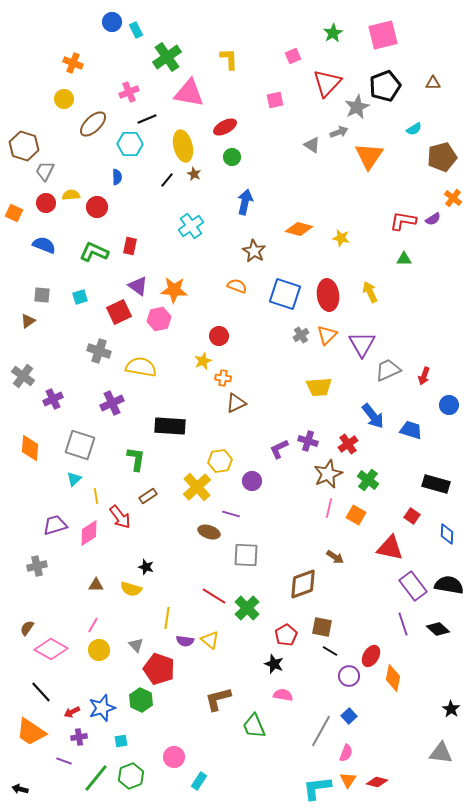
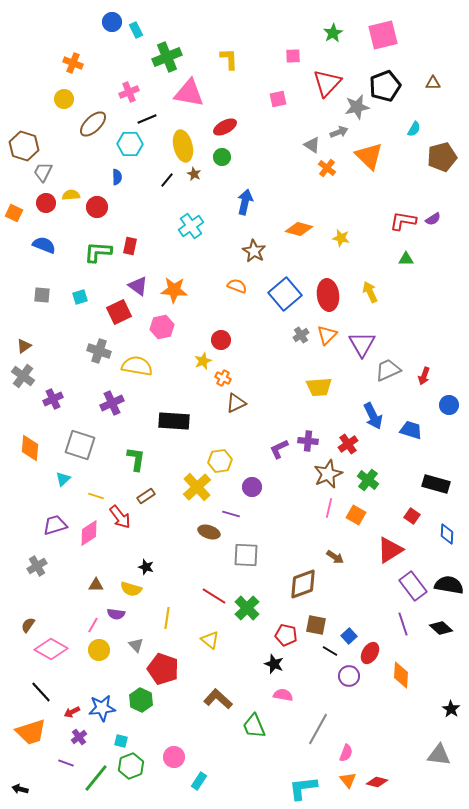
pink square at (293, 56): rotated 21 degrees clockwise
green cross at (167, 57): rotated 12 degrees clockwise
pink square at (275, 100): moved 3 px right, 1 px up
gray star at (357, 107): rotated 15 degrees clockwise
cyan semicircle at (414, 129): rotated 28 degrees counterclockwise
orange triangle at (369, 156): rotated 20 degrees counterclockwise
green circle at (232, 157): moved 10 px left
gray trapezoid at (45, 171): moved 2 px left, 1 px down
orange cross at (453, 198): moved 126 px left, 30 px up
green L-shape at (94, 252): moved 4 px right; rotated 20 degrees counterclockwise
green triangle at (404, 259): moved 2 px right
blue square at (285, 294): rotated 32 degrees clockwise
pink hexagon at (159, 319): moved 3 px right, 8 px down
brown triangle at (28, 321): moved 4 px left, 25 px down
red circle at (219, 336): moved 2 px right, 4 px down
yellow semicircle at (141, 367): moved 4 px left, 1 px up
orange cross at (223, 378): rotated 21 degrees clockwise
blue arrow at (373, 416): rotated 12 degrees clockwise
black rectangle at (170, 426): moved 4 px right, 5 px up
purple cross at (308, 441): rotated 12 degrees counterclockwise
cyan triangle at (74, 479): moved 11 px left
purple circle at (252, 481): moved 6 px down
yellow line at (96, 496): rotated 63 degrees counterclockwise
brown rectangle at (148, 496): moved 2 px left
red triangle at (390, 548): moved 2 px down; rotated 44 degrees counterclockwise
gray cross at (37, 566): rotated 18 degrees counterclockwise
brown square at (322, 627): moved 6 px left, 2 px up
brown semicircle at (27, 628): moved 1 px right, 3 px up
black diamond at (438, 629): moved 3 px right, 1 px up
red pentagon at (286, 635): rotated 30 degrees counterclockwise
purple semicircle at (185, 641): moved 69 px left, 27 px up
red ellipse at (371, 656): moved 1 px left, 3 px up
red pentagon at (159, 669): moved 4 px right
orange diamond at (393, 678): moved 8 px right, 3 px up; rotated 8 degrees counterclockwise
brown L-shape at (218, 699): rotated 56 degrees clockwise
blue star at (102, 708): rotated 12 degrees clockwise
blue square at (349, 716): moved 80 px up
gray line at (321, 731): moved 3 px left, 2 px up
orange trapezoid at (31, 732): rotated 52 degrees counterclockwise
purple cross at (79, 737): rotated 28 degrees counterclockwise
cyan square at (121, 741): rotated 24 degrees clockwise
gray triangle at (441, 753): moved 2 px left, 2 px down
purple line at (64, 761): moved 2 px right, 2 px down
green hexagon at (131, 776): moved 10 px up
orange triangle at (348, 780): rotated 12 degrees counterclockwise
cyan L-shape at (317, 788): moved 14 px left
